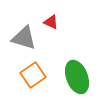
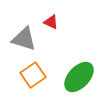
gray triangle: moved 1 px down
green ellipse: moved 2 px right; rotated 64 degrees clockwise
